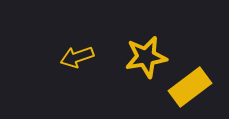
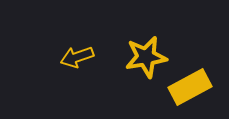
yellow rectangle: rotated 9 degrees clockwise
